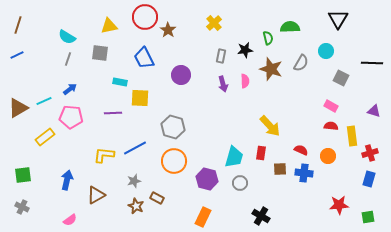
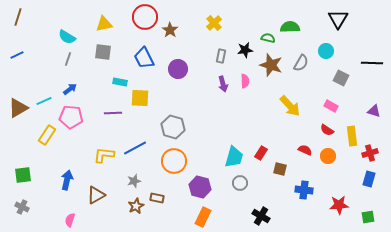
brown line at (18, 25): moved 8 px up
yellow triangle at (109, 26): moved 5 px left, 2 px up
brown star at (168, 30): moved 2 px right
green semicircle at (268, 38): rotated 64 degrees counterclockwise
gray square at (100, 53): moved 3 px right, 1 px up
brown star at (271, 69): moved 4 px up
purple circle at (181, 75): moved 3 px left, 6 px up
yellow arrow at (270, 126): moved 20 px right, 20 px up
red semicircle at (331, 126): moved 4 px left, 4 px down; rotated 152 degrees counterclockwise
yellow rectangle at (45, 137): moved 2 px right, 2 px up; rotated 18 degrees counterclockwise
red semicircle at (301, 150): moved 4 px right
red rectangle at (261, 153): rotated 24 degrees clockwise
brown square at (280, 169): rotated 16 degrees clockwise
blue cross at (304, 173): moved 17 px down
purple hexagon at (207, 179): moved 7 px left, 8 px down
brown rectangle at (157, 198): rotated 16 degrees counterclockwise
brown star at (136, 206): rotated 21 degrees clockwise
pink semicircle at (70, 220): rotated 144 degrees clockwise
